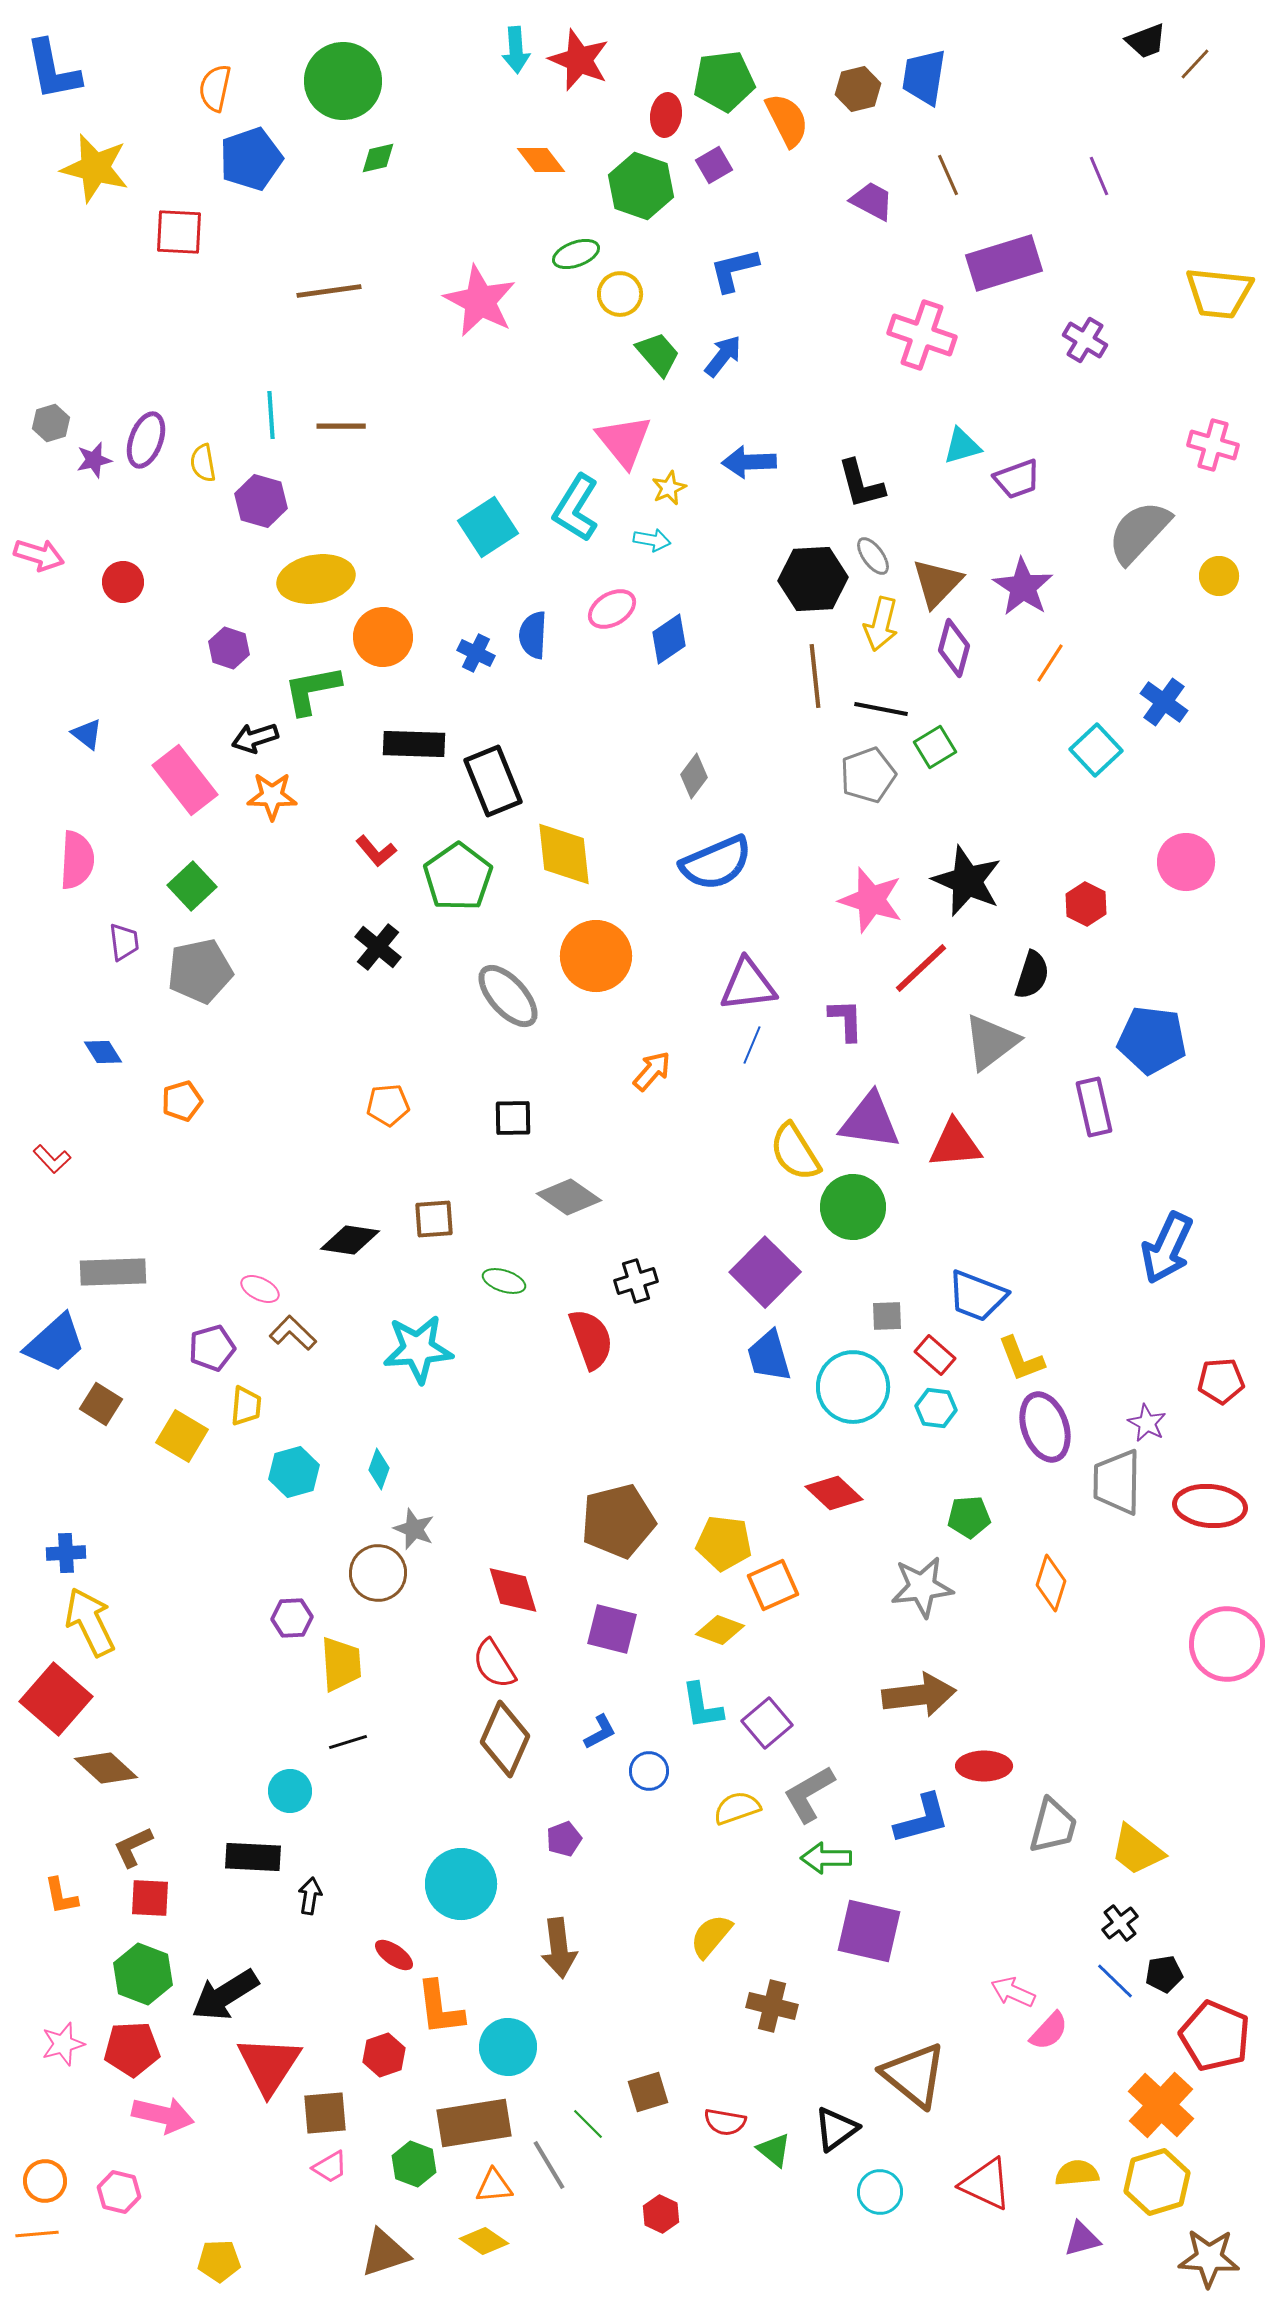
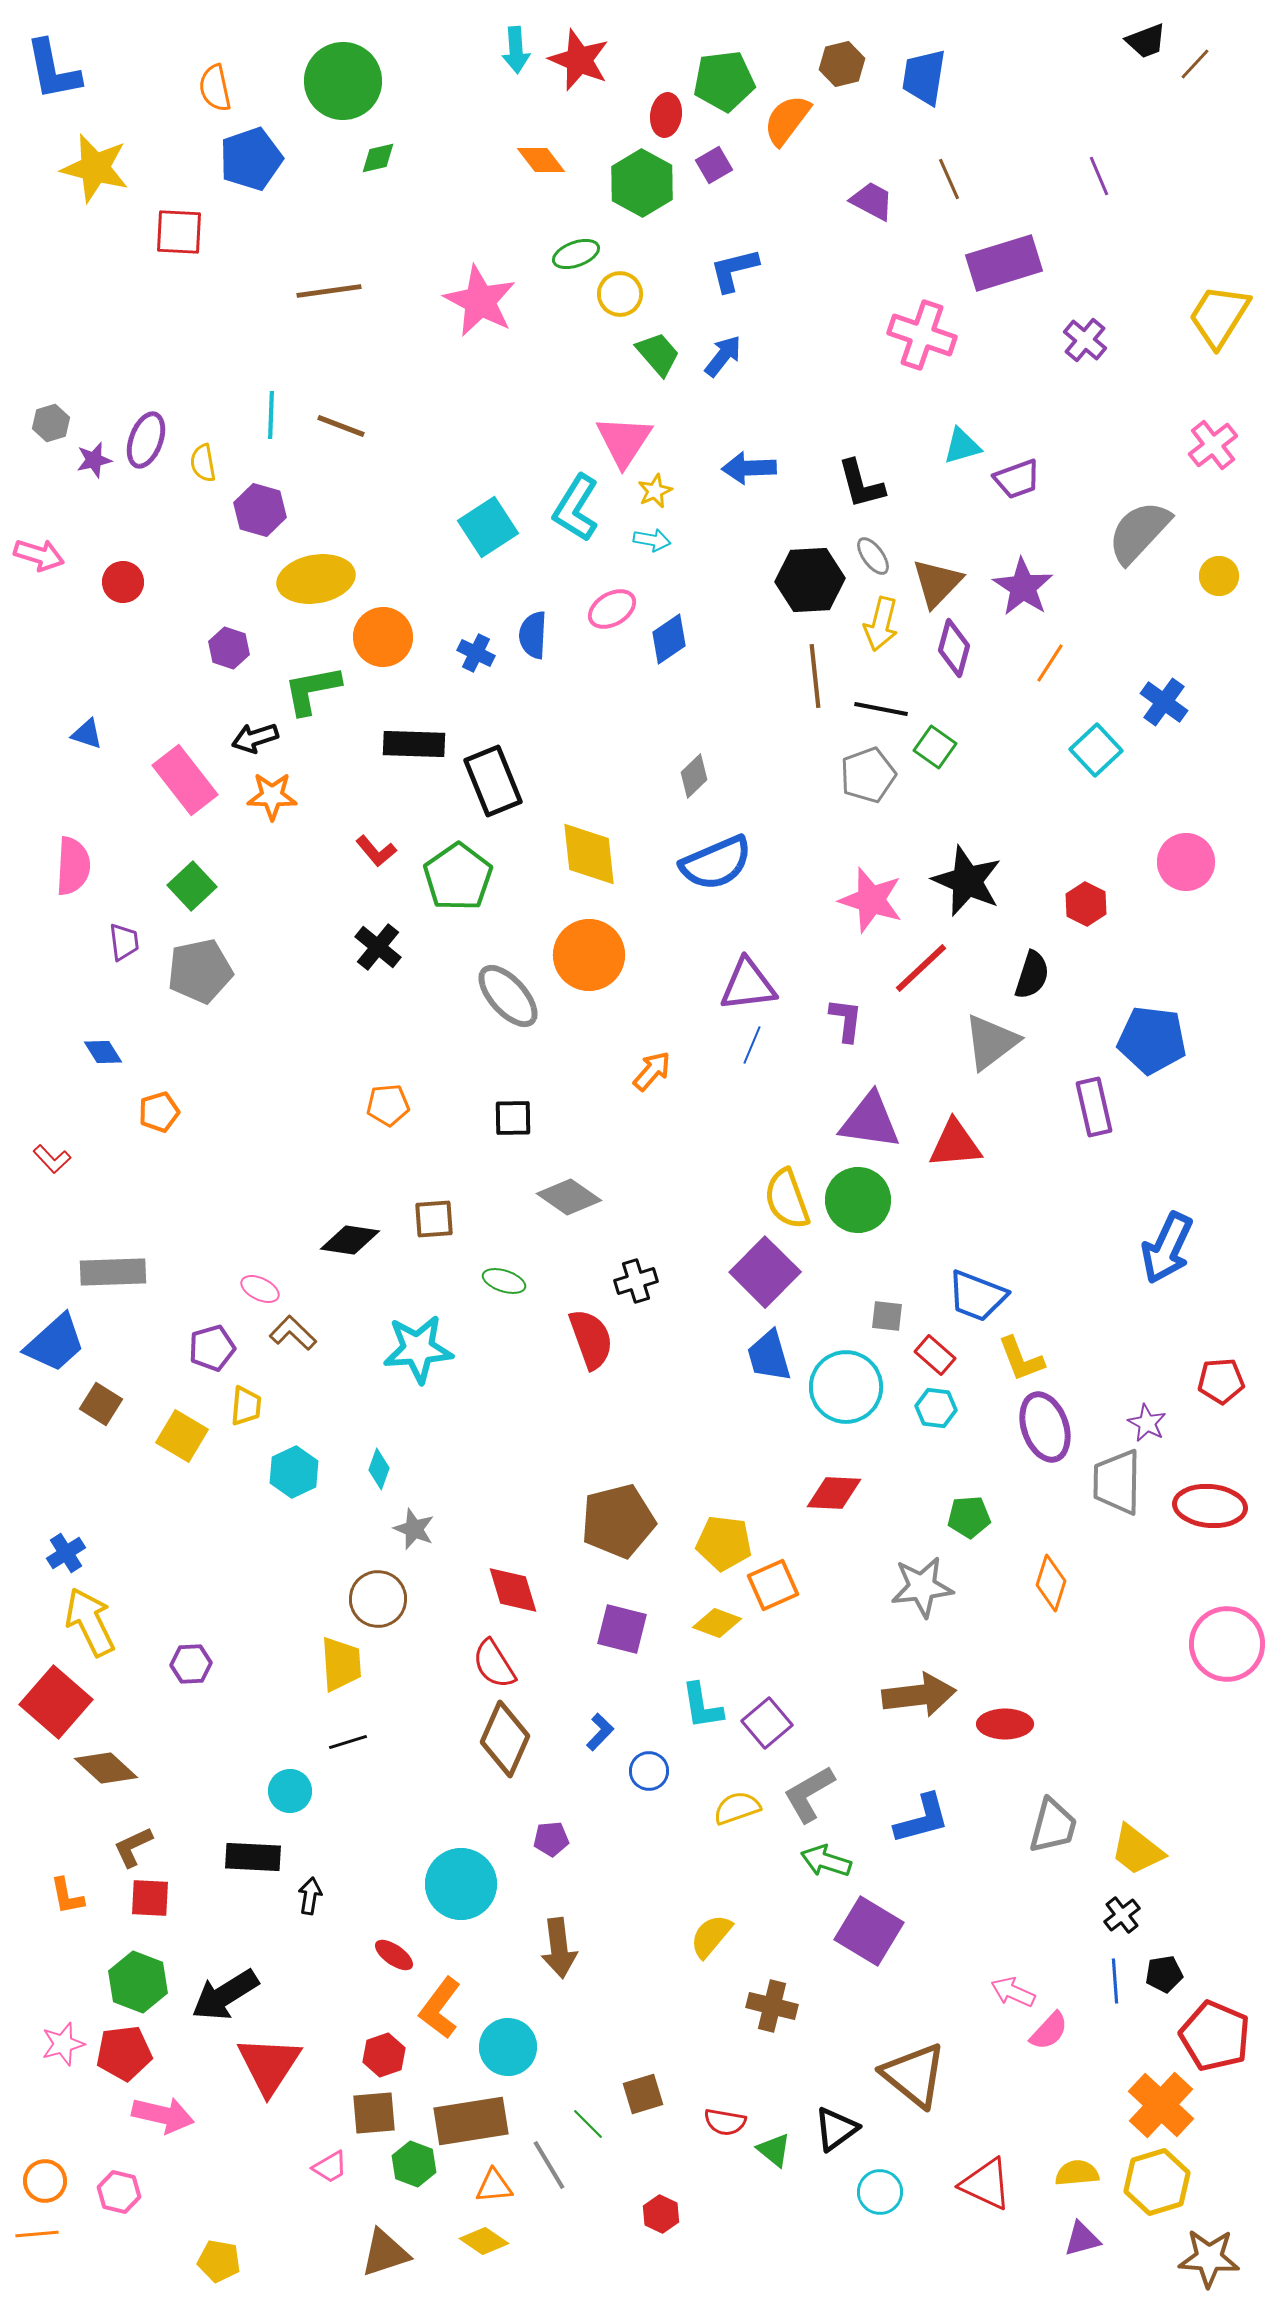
orange semicircle at (215, 88): rotated 24 degrees counterclockwise
brown hexagon at (858, 89): moved 16 px left, 25 px up
orange semicircle at (787, 120): rotated 116 degrees counterclockwise
brown line at (948, 175): moved 1 px right, 4 px down
green hexagon at (641, 186): moved 1 px right, 3 px up; rotated 10 degrees clockwise
yellow trapezoid at (1219, 293): moved 23 px down; rotated 116 degrees clockwise
purple cross at (1085, 340): rotated 9 degrees clockwise
cyan line at (271, 415): rotated 6 degrees clockwise
brown line at (341, 426): rotated 21 degrees clockwise
pink triangle at (624, 441): rotated 12 degrees clockwise
pink cross at (1213, 445): rotated 36 degrees clockwise
blue arrow at (749, 462): moved 6 px down
yellow star at (669, 488): moved 14 px left, 3 px down
purple hexagon at (261, 501): moved 1 px left, 9 px down
black hexagon at (813, 579): moved 3 px left, 1 px down
blue triangle at (87, 734): rotated 20 degrees counterclockwise
green square at (935, 747): rotated 24 degrees counterclockwise
gray diamond at (694, 776): rotated 9 degrees clockwise
yellow diamond at (564, 854): moved 25 px right
pink semicircle at (77, 860): moved 4 px left, 6 px down
orange circle at (596, 956): moved 7 px left, 1 px up
purple L-shape at (846, 1020): rotated 9 degrees clockwise
orange pentagon at (182, 1101): moved 23 px left, 11 px down
yellow semicircle at (795, 1152): moved 8 px left, 47 px down; rotated 12 degrees clockwise
green circle at (853, 1207): moved 5 px right, 7 px up
gray square at (887, 1316): rotated 8 degrees clockwise
cyan circle at (853, 1387): moved 7 px left
cyan hexagon at (294, 1472): rotated 9 degrees counterclockwise
red diamond at (834, 1493): rotated 40 degrees counterclockwise
blue cross at (66, 1553): rotated 30 degrees counterclockwise
brown circle at (378, 1573): moved 26 px down
purple hexagon at (292, 1618): moved 101 px left, 46 px down
purple square at (612, 1629): moved 10 px right
yellow diamond at (720, 1630): moved 3 px left, 7 px up
red square at (56, 1699): moved 3 px down
blue L-shape at (600, 1732): rotated 18 degrees counterclockwise
red ellipse at (984, 1766): moved 21 px right, 42 px up
purple pentagon at (564, 1839): moved 13 px left; rotated 16 degrees clockwise
green arrow at (826, 1858): moved 3 px down; rotated 18 degrees clockwise
orange L-shape at (61, 1896): moved 6 px right
black cross at (1120, 1923): moved 2 px right, 8 px up
purple square at (869, 1931): rotated 18 degrees clockwise
green hexagon at (143, 1974): moved 5 px left, 8 px down
blue line at (1115, 1981): rotated 42 degrees clockwise
orange L-shape at (440, 2008): rotated 44 degrees clockwise
red pentagon at (132, 2049): moved 8 px left, 4 px down; rotated 4 degrees counterclockwise
brown square at (648, 2092): moved 5 px left, 2 px down
brown square at (325, 2113): moved 49 px right
brown rectangle at (474, 2123): moved 3 px left, 2 px up
yellow pentagon at (219, 2261): rotated 12 degrees clockwise
